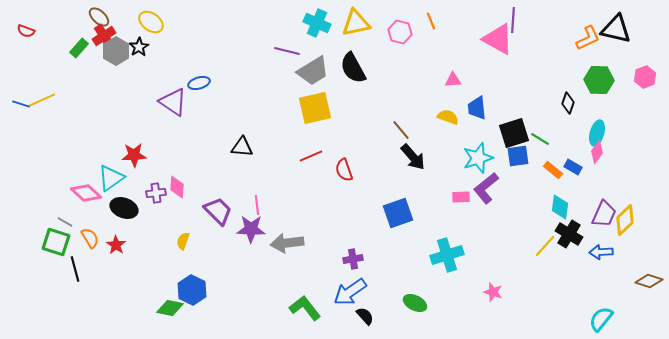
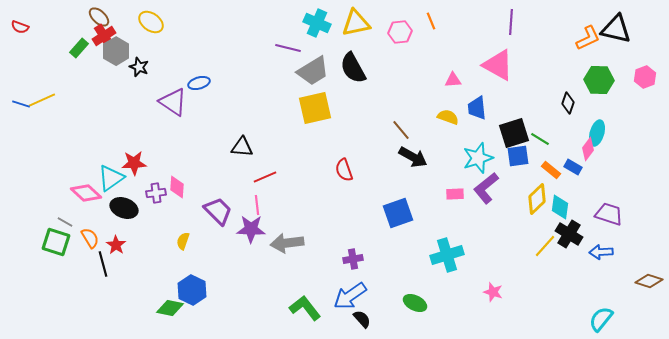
purple line at (513, 20): moved 2 px left, 2 px down
red semicircle at (26, 31): moved 6 px left, 4 px up
pink hexagon at (400, 32): rotated 20 degrees counterclockwise
pink triangle at (498, 39): moved 26 px down
black star at (139, 47): moved 20 px down; rotated 18 degrees counterclockwise
purple line at (287, 51): moved 1 px right, 3 px up
pink diamond at (597, 152): moved 9 px left, 3 px up
red star at (134, 155): moved 8 px down
red line at (311, 156): moved 46 px left, 21 px down
black arrow at (413, 157): rotated 20 degrees counterclockwise
orange rectangle at (553, 170): moved 2 px left
pink rectangle at (461, 197): moved 6 px left, 3 px up
purple trapezoid at (604, 214): moved 5 px right; rotated 96 degrees counterclockwise
yellow diamond at (625, 220): moved 88 px left, 21 px up
black line at (75, 269): moved 28 px right, 5 px up
blue arrow at (350, 292): moved 4 px down
black semicircle at (365, 316): moved 3 px left, 3 px down
